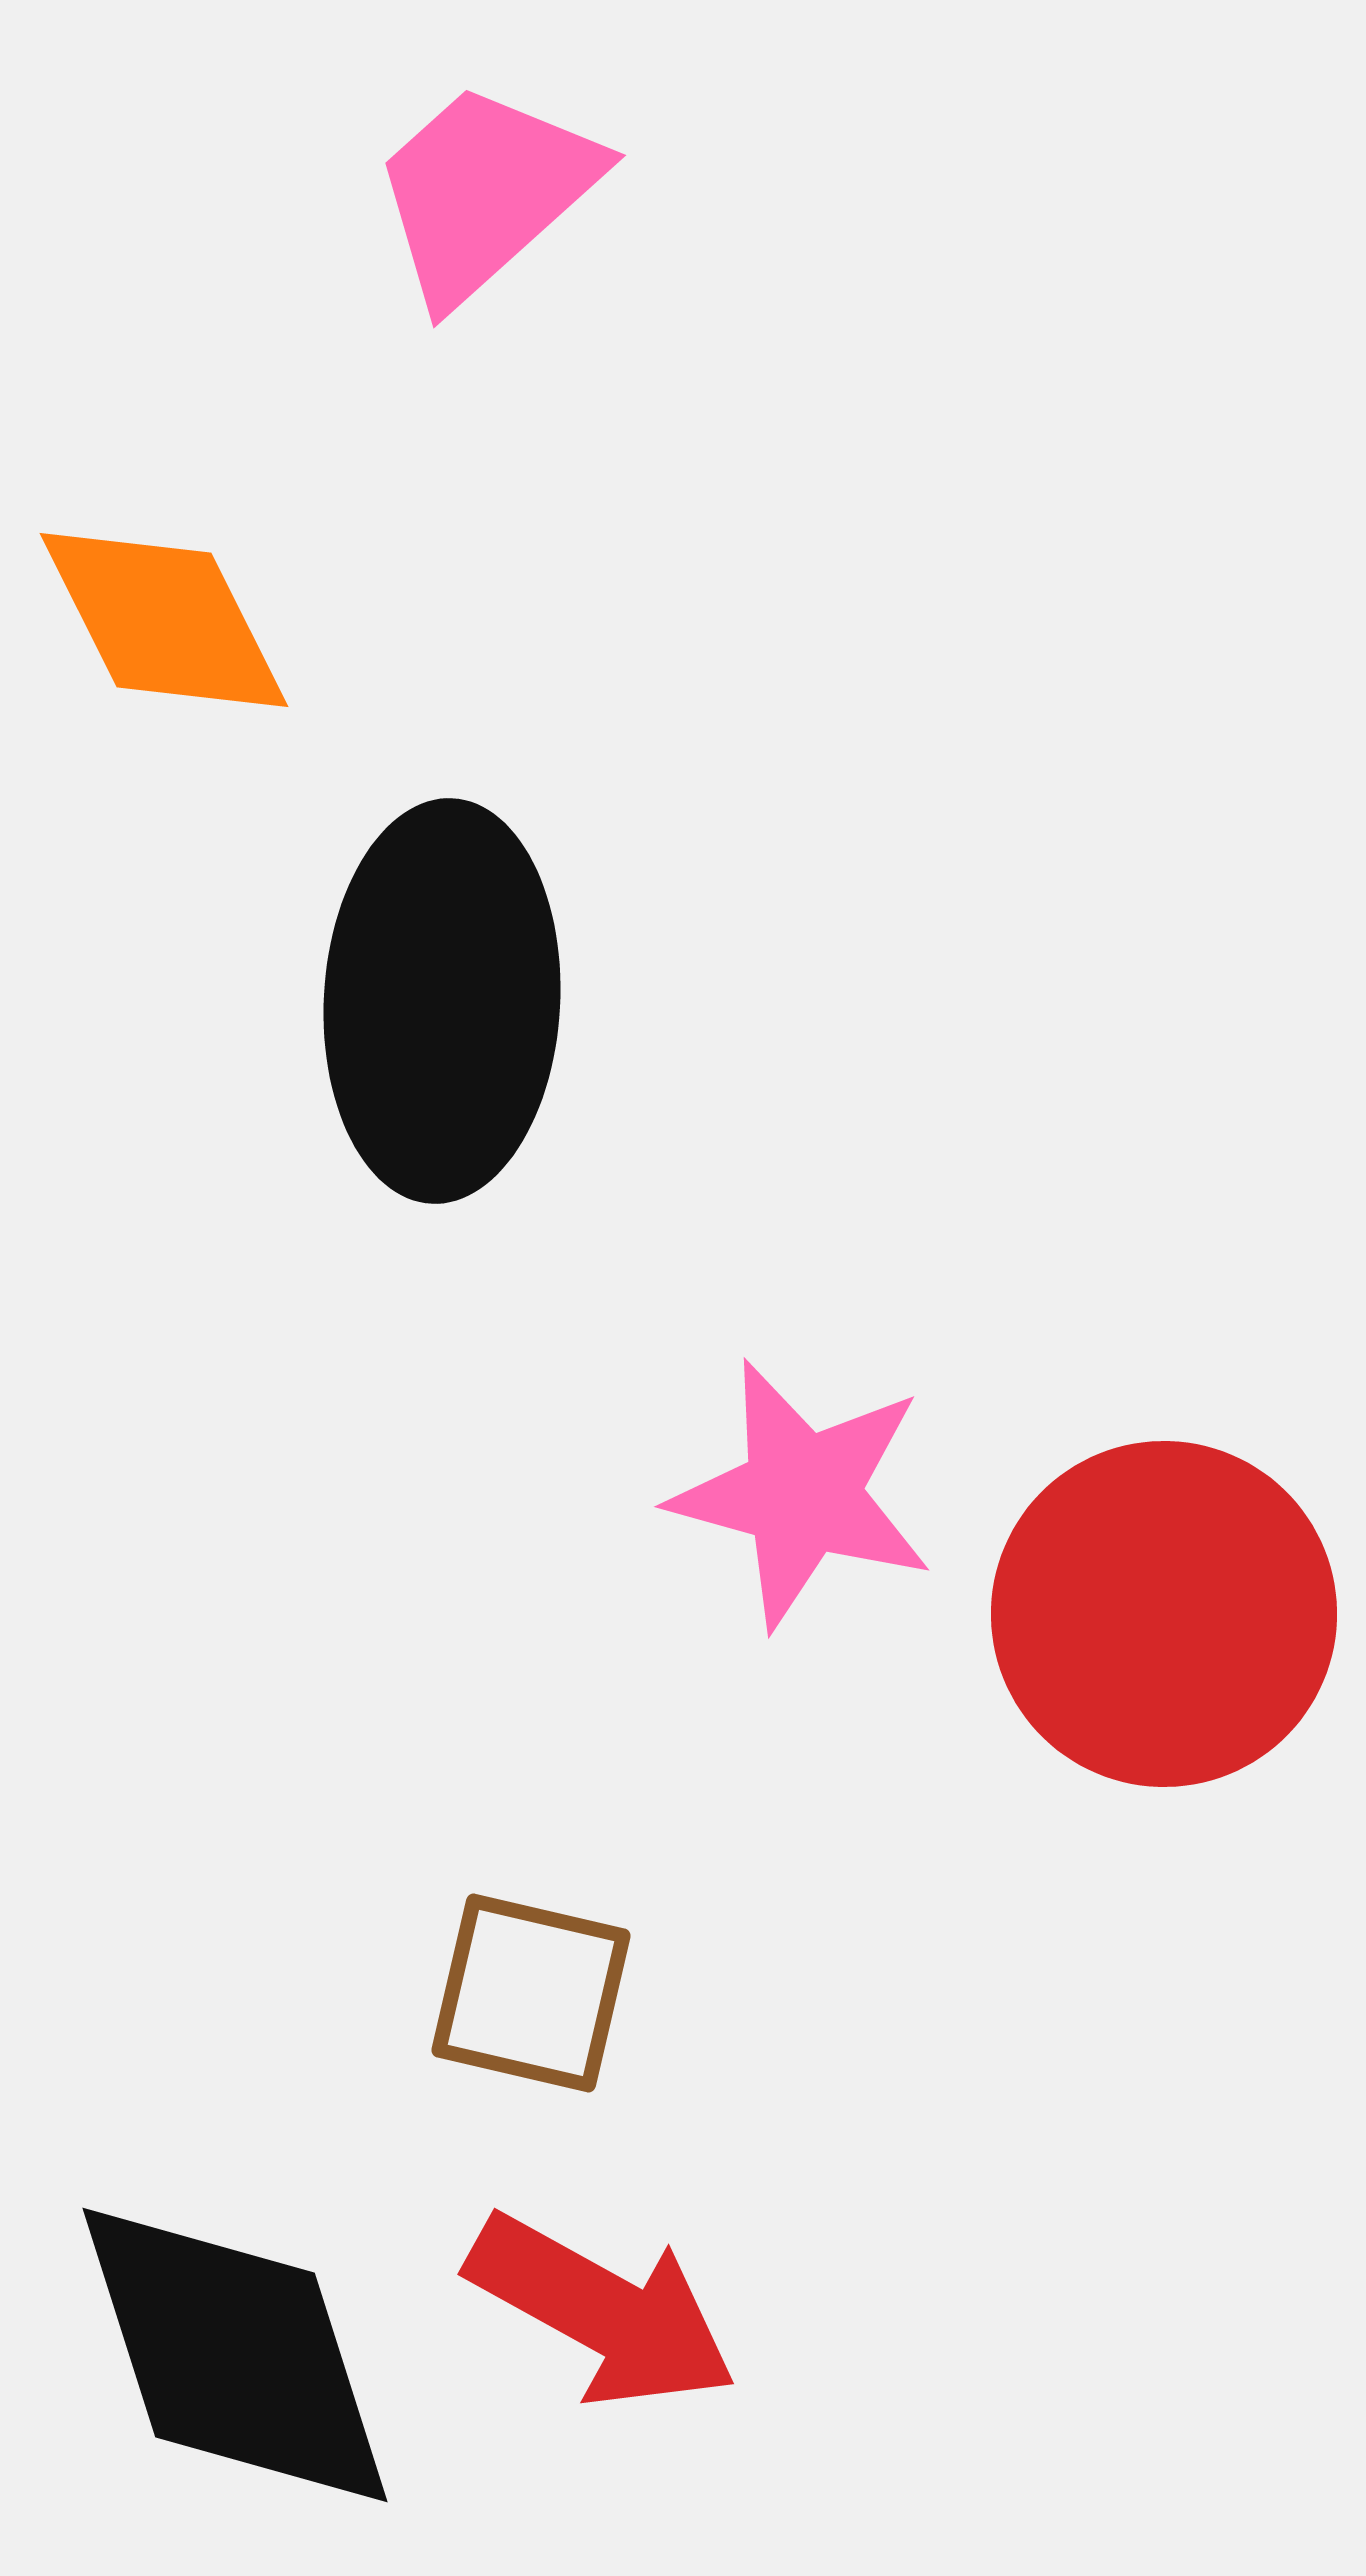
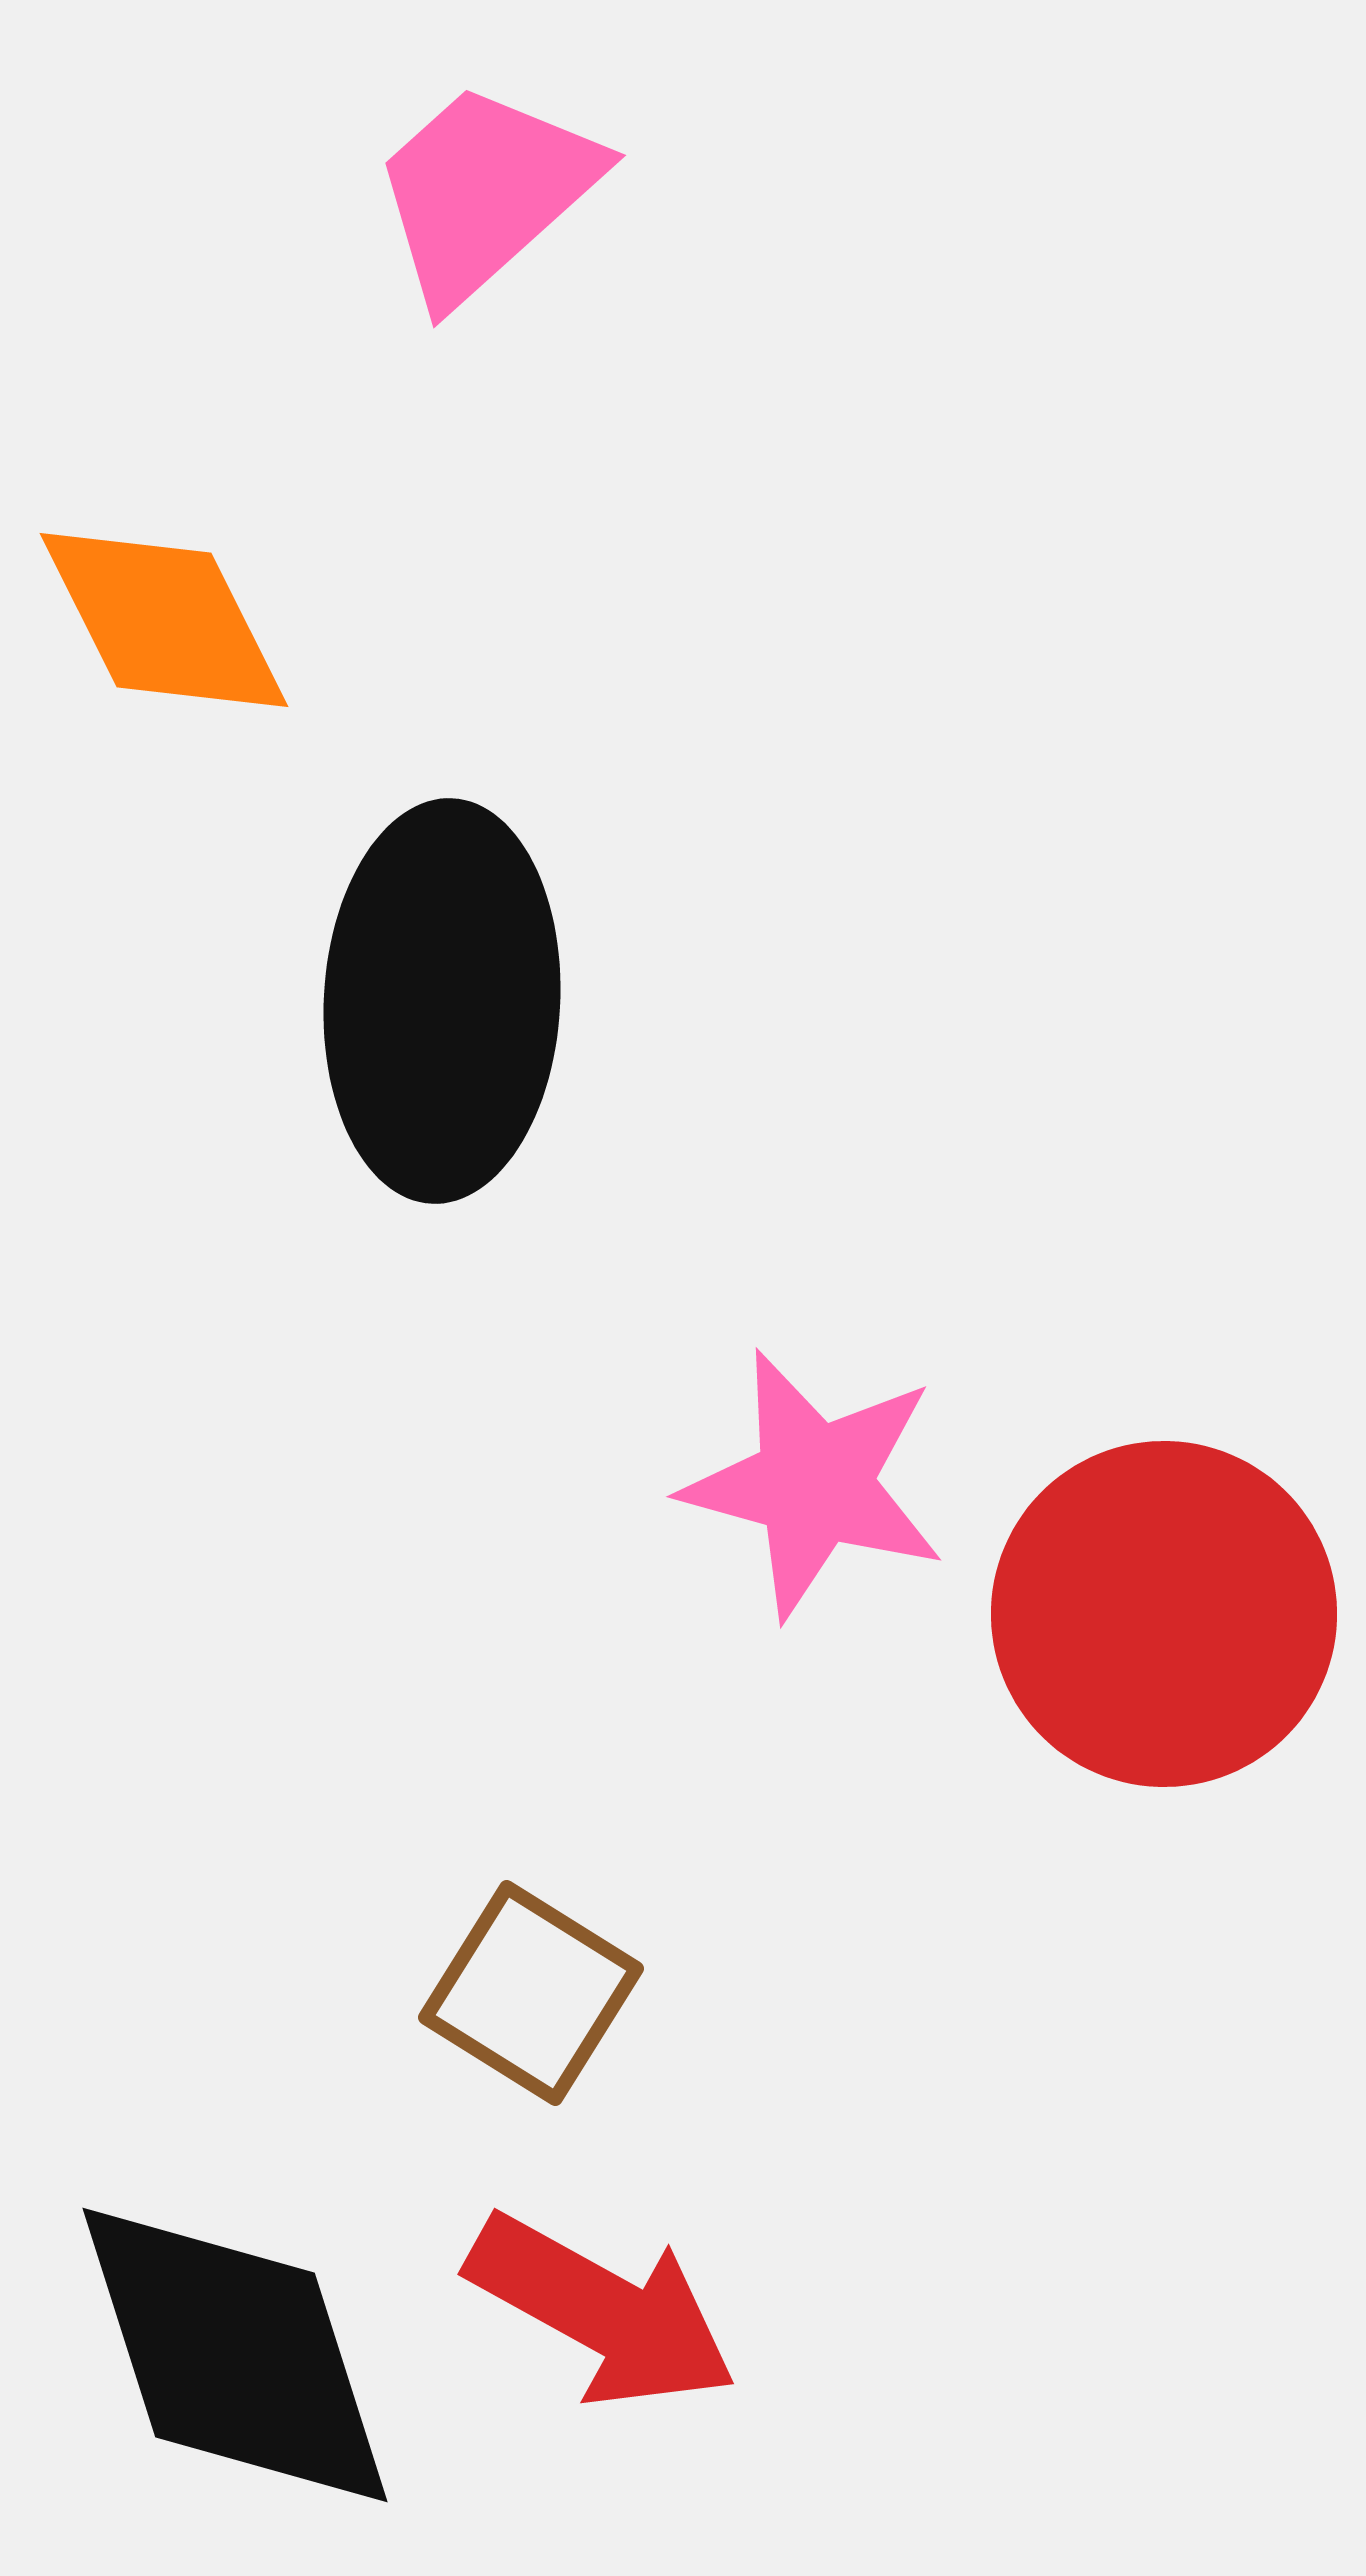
pink star: moved 12 px right, 10 px up
brown square: rotated 19 degrees clockwise
